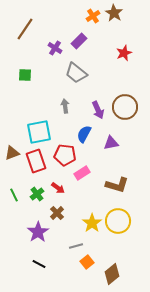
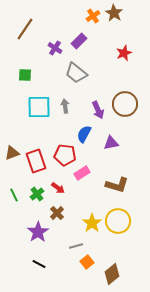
brown circle: moved 3 px up
cyan square: moved 25 px up; rotated 10 degrees clockwise
